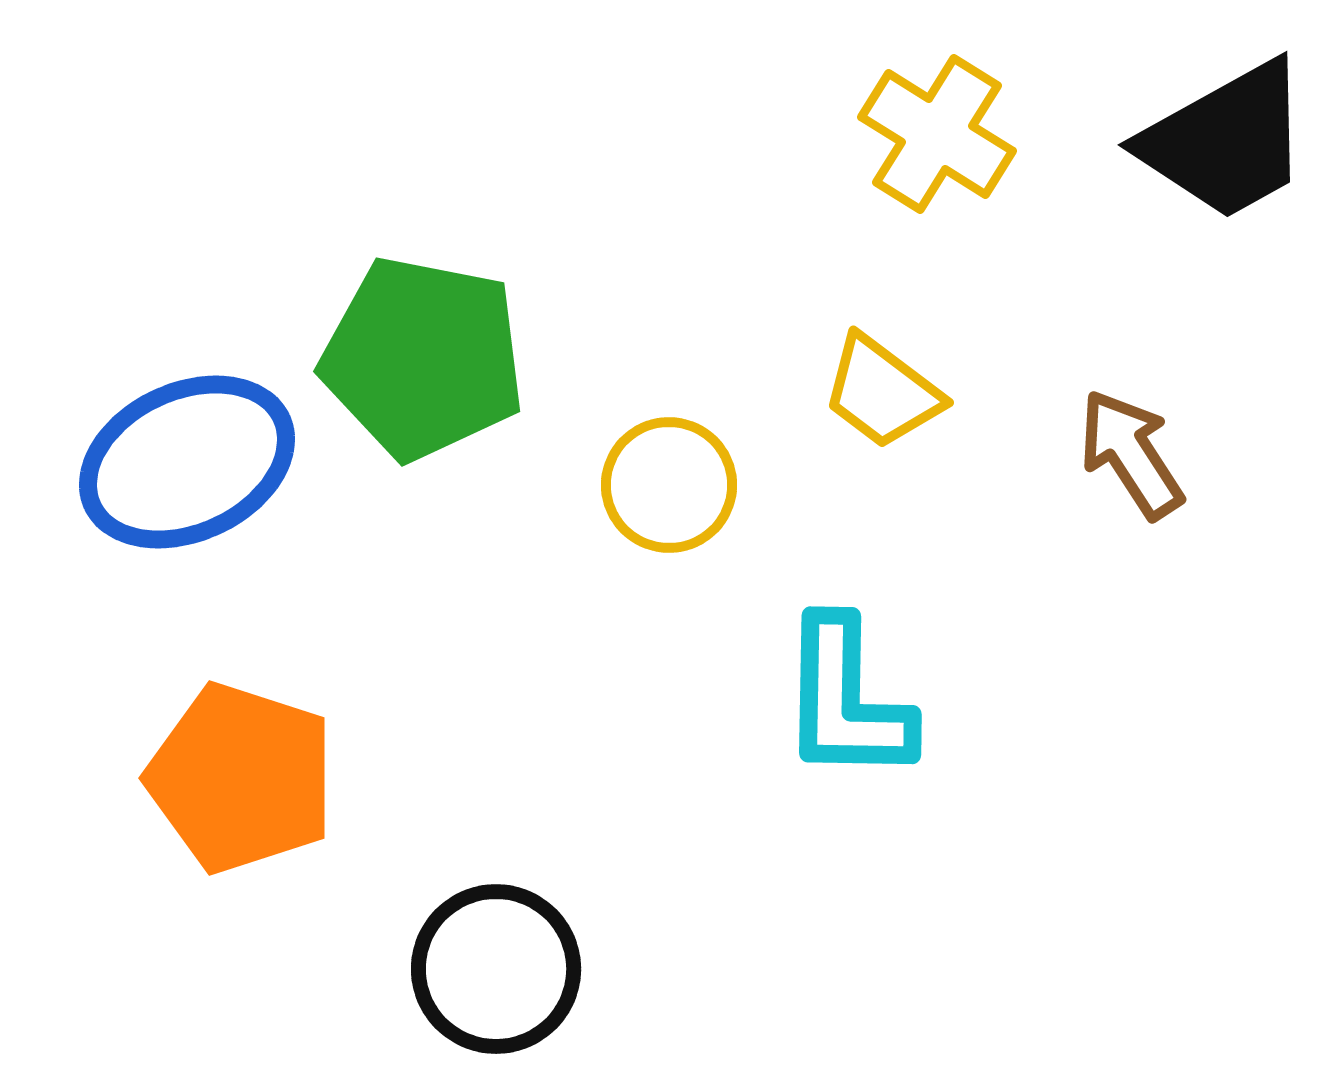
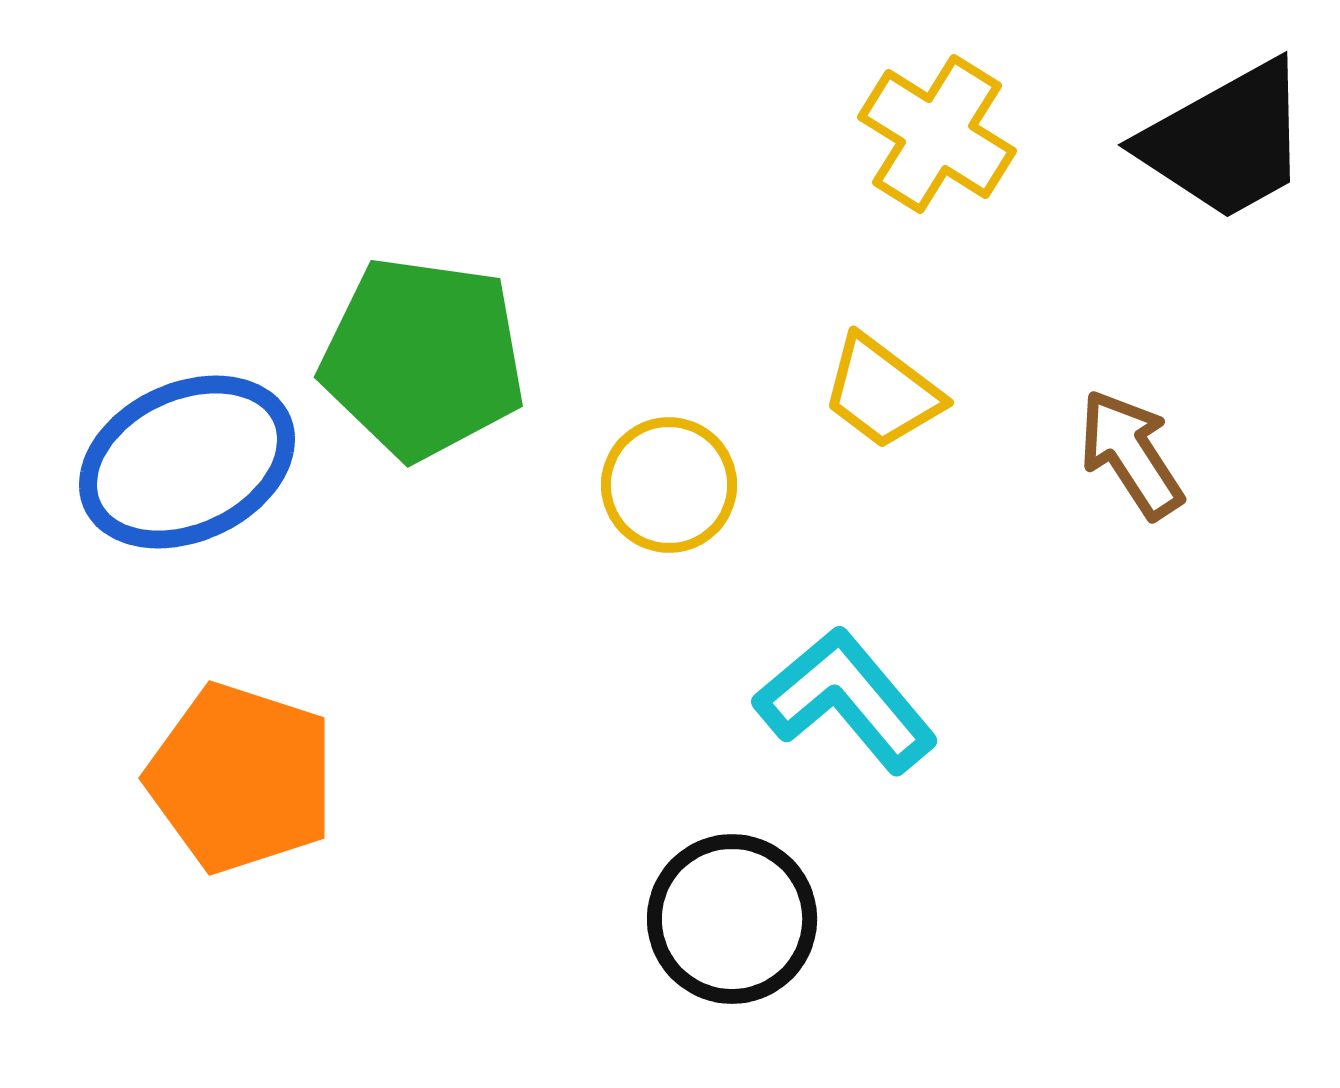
green pentagon: rotated 3 degrees counterclockwise
cyan L-shape: rotated 139 degrees clockwise
black circle: moved 236 px right, 50 px up
